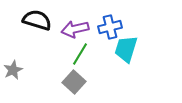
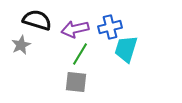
gray star: moved 8 px right, 25 px up
gray square: moved 2 px right; rotated 35 degrees counterclockwise
